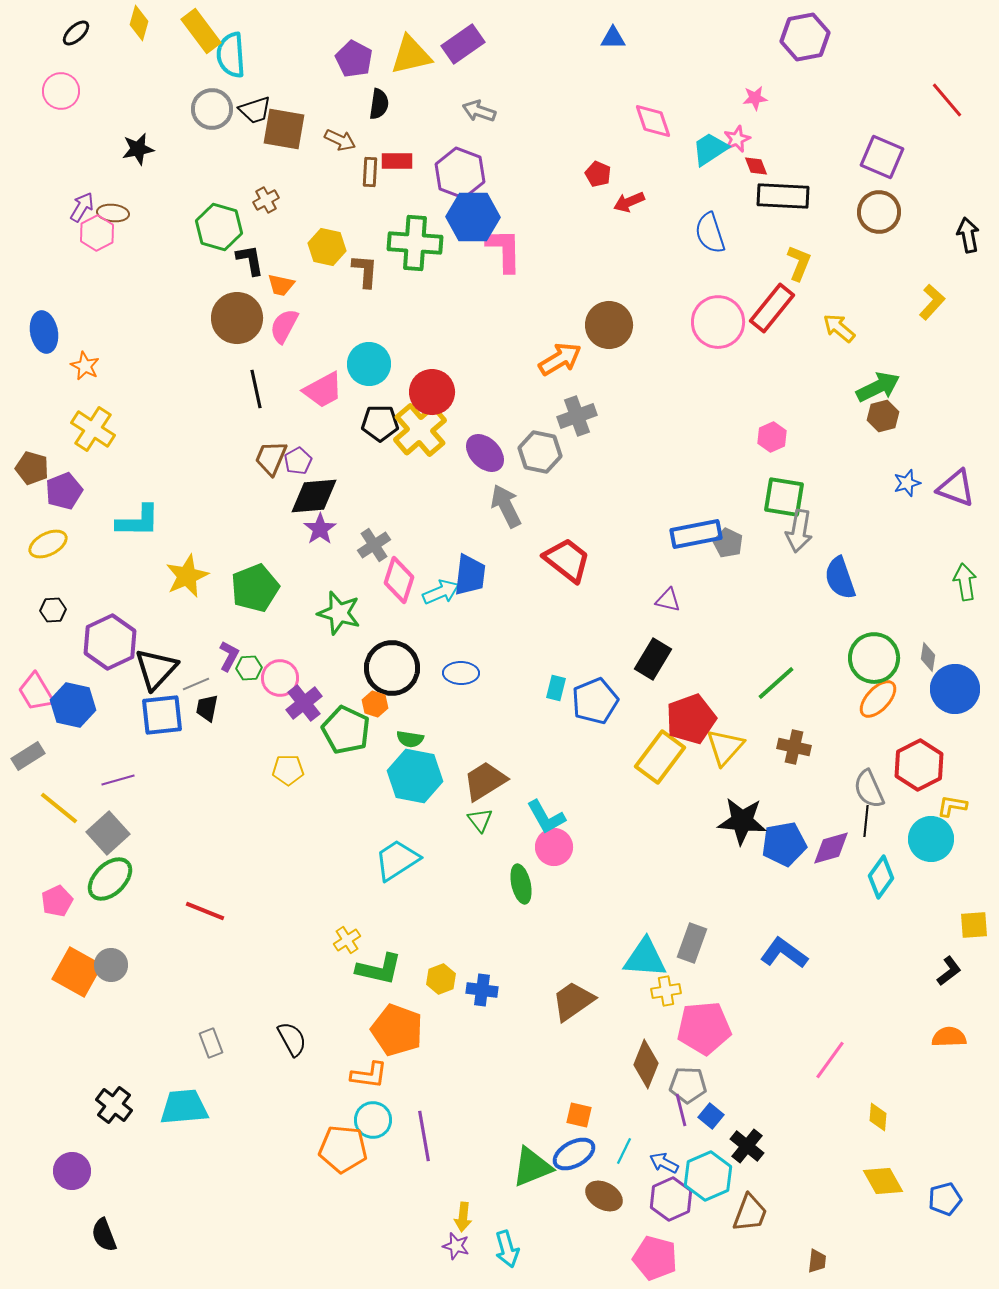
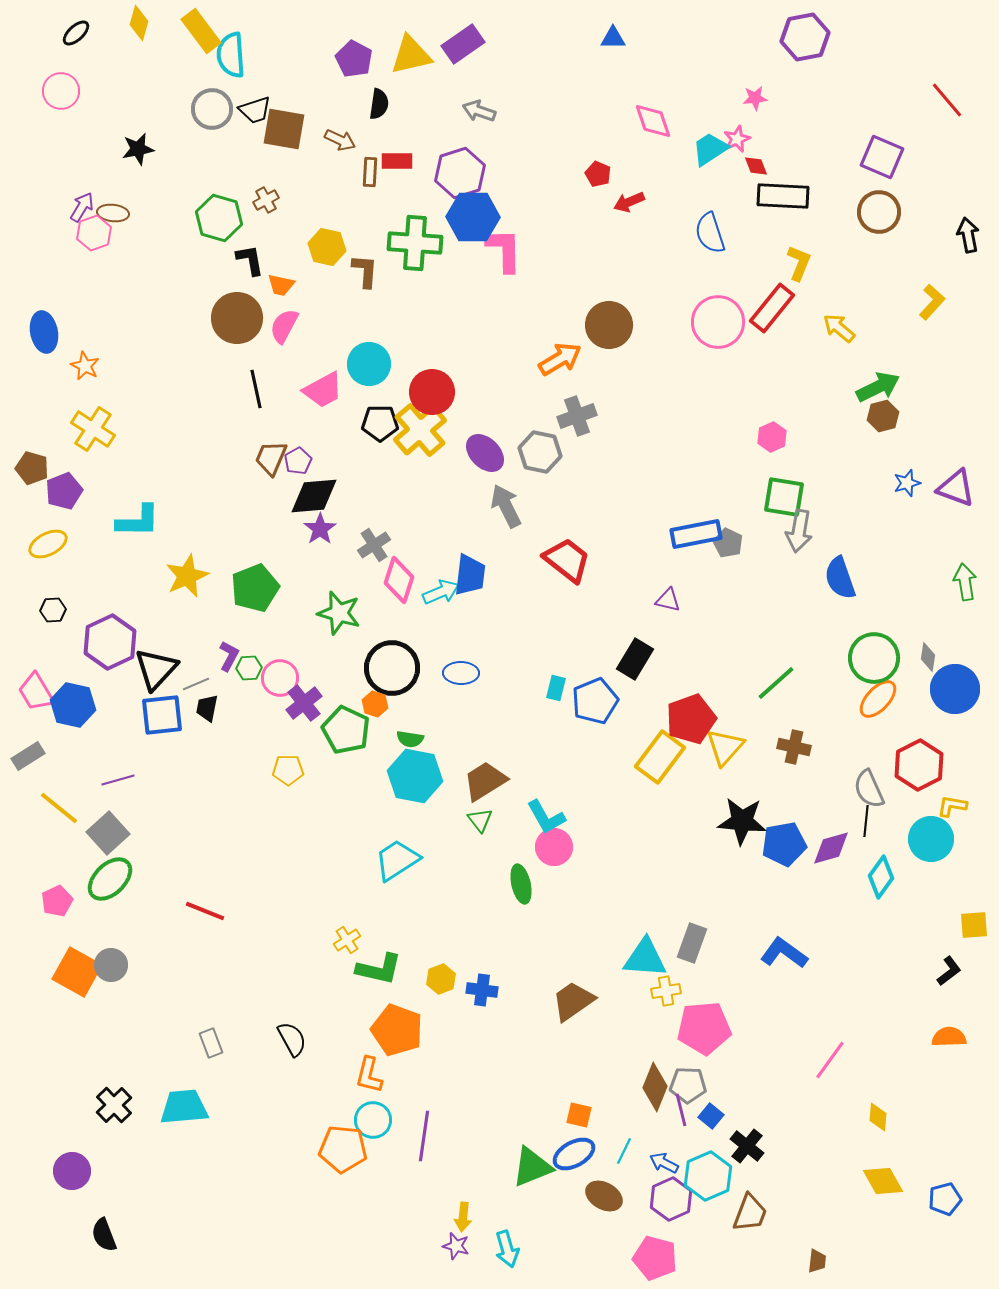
purple hexagon at (460, 173): rotated 21 degrees clockwise
green hexagon at (219, 227): moved 9 px up
pink hexagon at (97, 233): moved 3 px left; rotated 8 degrees clockwise
black rectangle at (653, 659): moved 18 px left
brown diamond at (646, 1064): moved 9 px right, 23 px down
orange L-shape at (369, 1075): rotated 96 degrees clockwise
black cross at (114, 1105): rotated 9 degrees clockwise
purple line at (424, 1136): rotated 18 degrees clockwise
